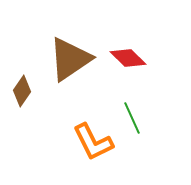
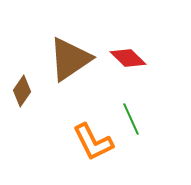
green line: moved 1 px left, 1 px down
